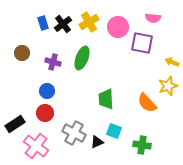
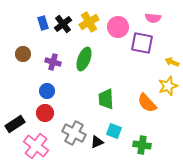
brown circle: moved 1 px right, 1 px down
green ellipse: moved 2 px right, 1 px down
